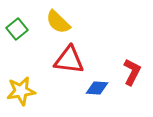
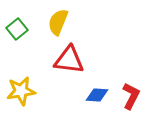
yellow semicircle: rotated 68 degrees clockwise
red L-shape: moved 1 px left, 24 px down
blue diamond: moved 7 px down
